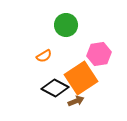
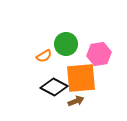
green circle: moved 19 px down
orange square: rotated 28 degrees clockwise
black diamond: moved 1 px left, 1 px up
